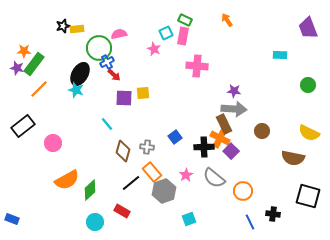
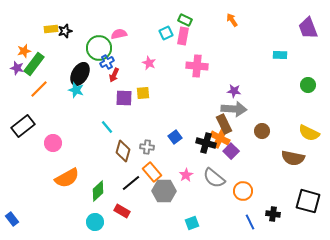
orange arrow at (227, 20): moved 5 px right
black star at (63, 26): moved 2 px right, 5 px down
yellow rectangle at (77, 29): moved 26 px left
pink star at (154, 49): moved 5 px left, 14 px down
orange star at (24, 51): rotated 16 degrees counterclockwise
red arrow at (114, 75): rotated 72 degrees clockwise
cyan line at (107, 124): moved 3 px down
black cross at (204, 147): moved 2 px right, 4 px up; rotated 18 degrees clockwise
orange semicircle at (67, 180): moved 2 px up
green diamond at (90, 190): moved 8 px right, 1 px down
gray hexagon at (164, 191): rotated 20 degrees clockwise
black square at (308, 196): moved 5 px down
blue rectangle at (12, 219): rotated 32 degrees clockwise
cyan square at (189, 219): moved 3 px right, 4 px down
